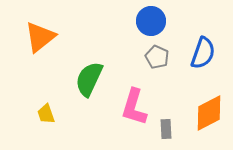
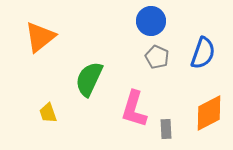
pink L-shape: moved 2 px down
yellow trapezoid: moved 2 px right, 1 px up
